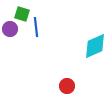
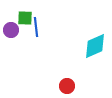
green square: moved 3 px right, 4 px down; rotated 14 degrees counterclockwise
purple circle: moved 1 px right, 1 px down
